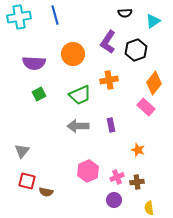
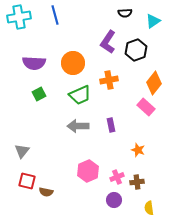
orange circle: moved 9 px down
